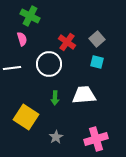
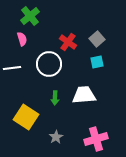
green cross: rotated 24 degrees clockwise
red cross: moved 1 px right
cyan square: rotated 24 degrees counterclockwise
